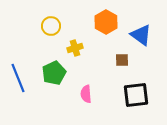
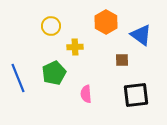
yellow cross: moved 1 px up; rotated 14 degrees clockwise
